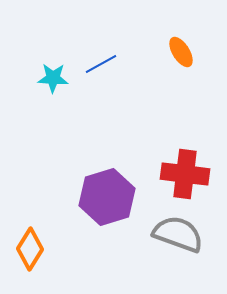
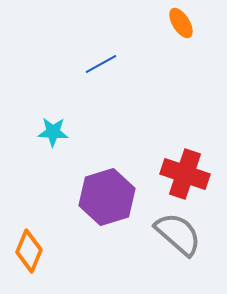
orange ellipse: moved 29 px up
cyan star: moved 54 px down
red cross: rotated 12 degrees clockwise
gray semicircle: rotated 21 degrees clockwise
orange diamond: moved 1 px left, 2 px down; rotated 9 degrees counterclockwise
